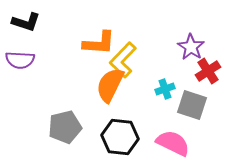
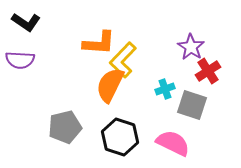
black L-shape: rotated 16 degrees clockwise
black hexagon: rotated 12 degrees clockwise
